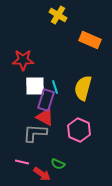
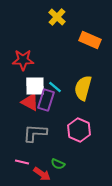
yellow cross: moved 1 px left, 2 px down; rotated 12 degrees clockwise
cyan line: rotated 32 degrees counterclockwise
red triangle: moved 15 px left, 15 px up
